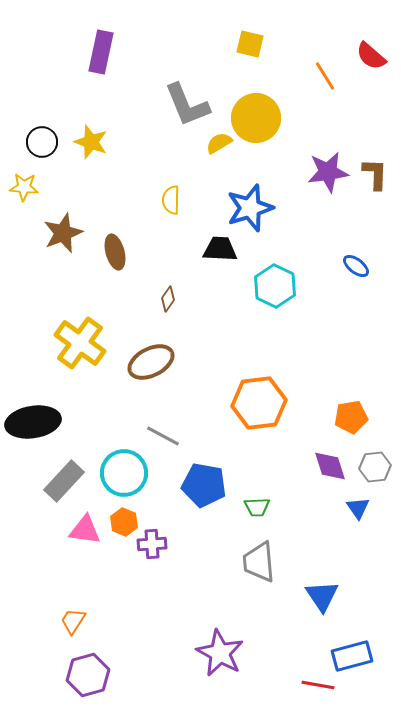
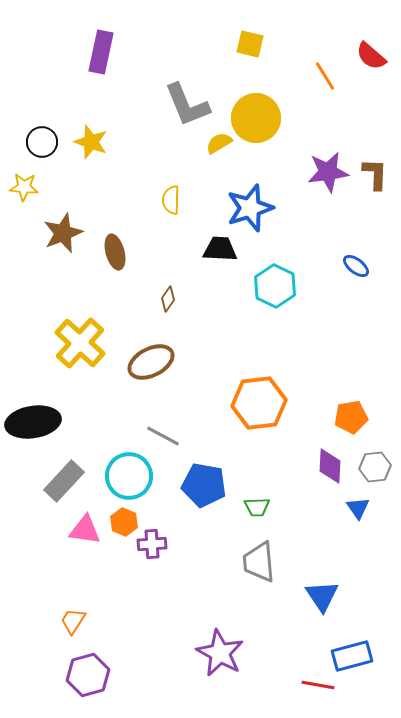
yellow cross at (80, 343): rotated 6 degrees clockwise
purple diamond at (330, 466): rotated 21 degrees clockwise
cyan circle at (124, 473): moved 5 px right, 3 px down
